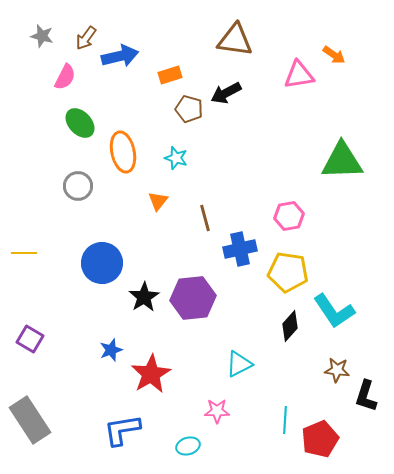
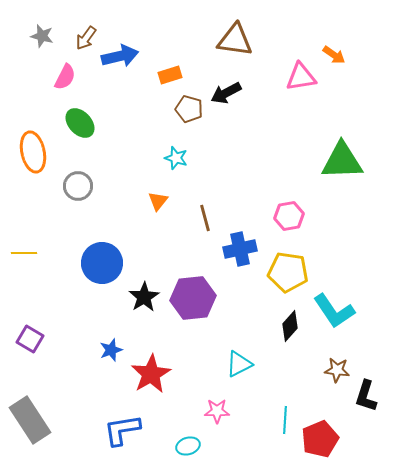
pink triangle: moved 2 px right, 2 px down
orange ellipse: moved 90 px left
